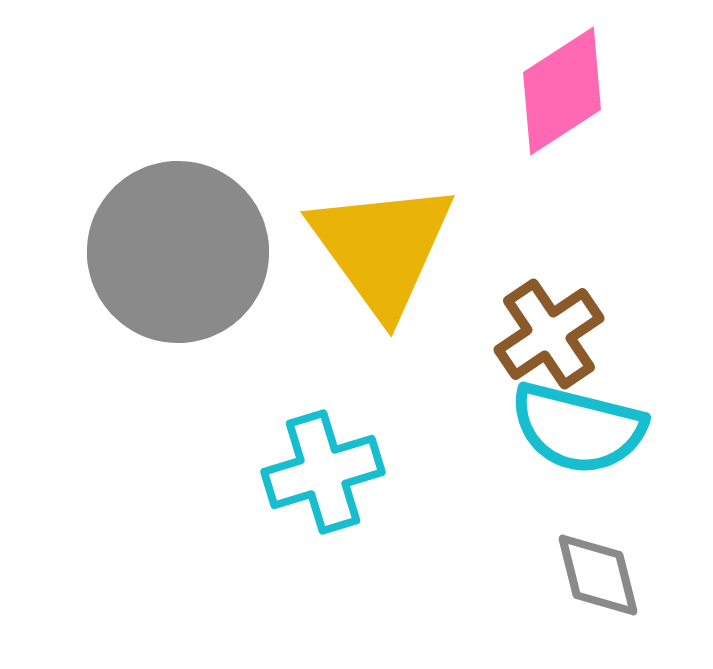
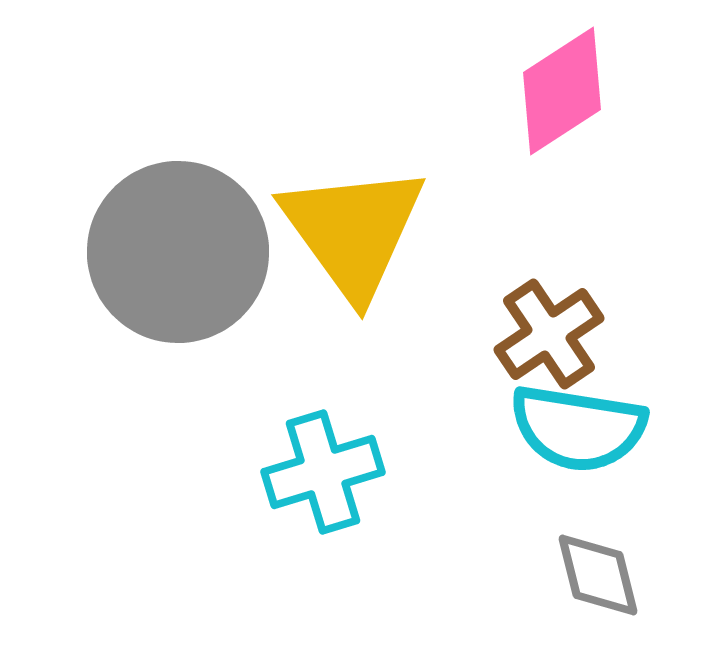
yellow triangle: moved 29 px left, 17 px up
cyan semicircle: rotated 5 degrees counterclockwise
